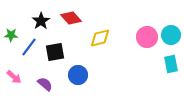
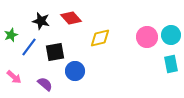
black star: rotated 24 degrees counterclockwise
green star: rotated 24 degrees counterclockwise
blue circle: moved 3 px left, 4 px up
